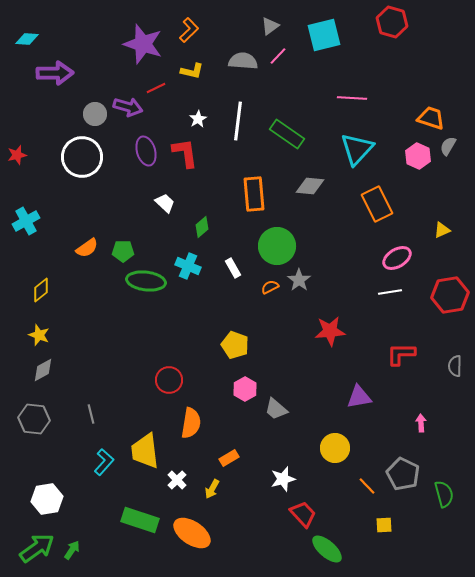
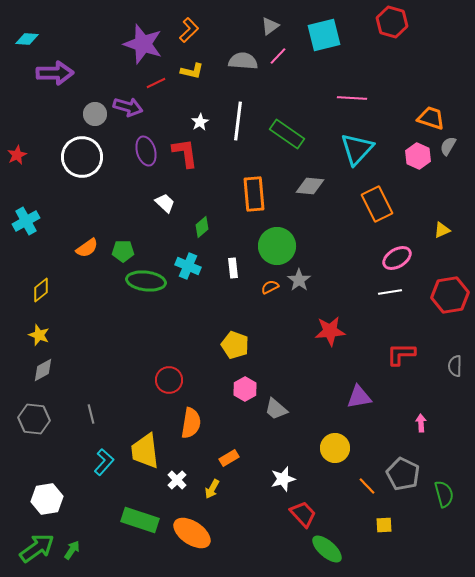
red line at (156, 88): moved 5 px up
white star at (198, 119): moved 2 px right, 3 px down
red star at (17, 155): rotated 12 degrees counterclockwise
white rectangle at (233, 268): rotated 24 degrees clockwise
